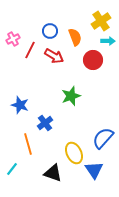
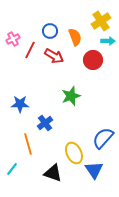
blue star: moved 1 px up; rotated 18 degrees counterclockwise
